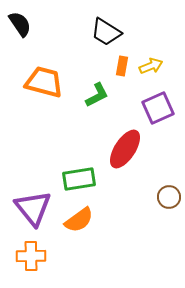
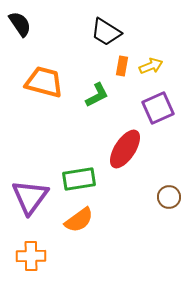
purple triangle: moved 3 px left, 11 px up; rotated 15 degrees clockwise
